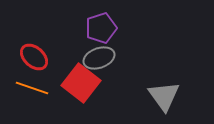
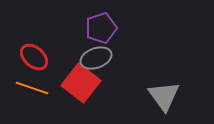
gray ellipse: moved 3 px left
